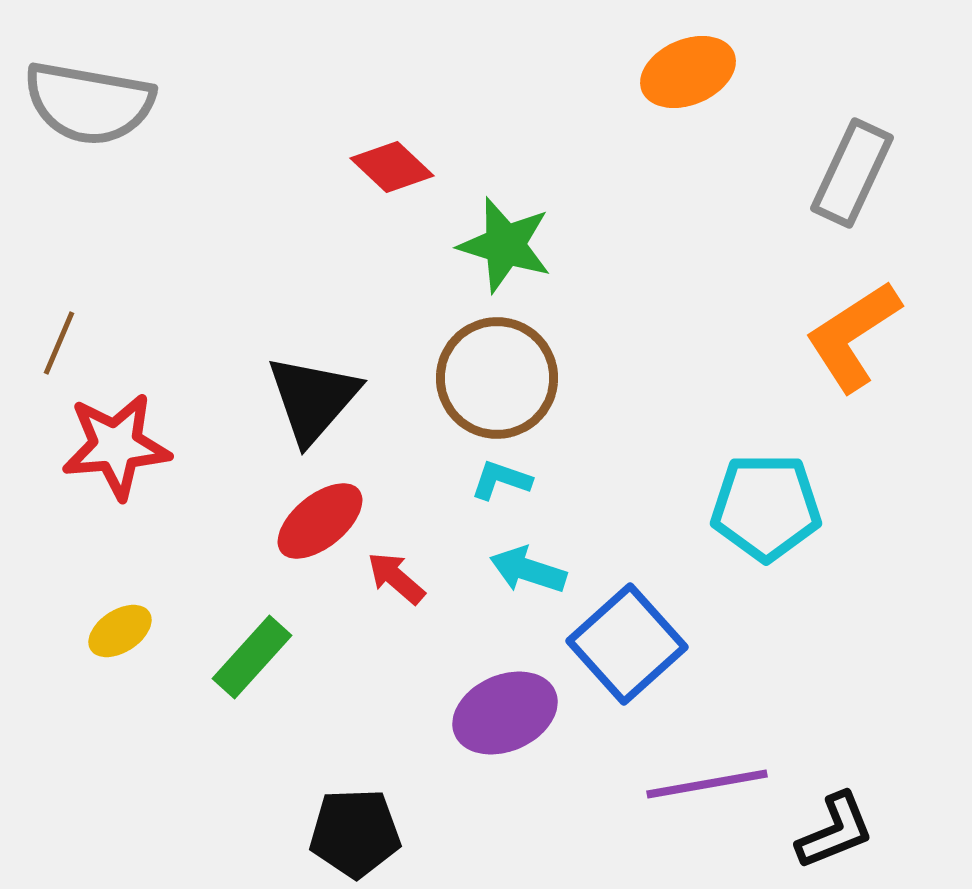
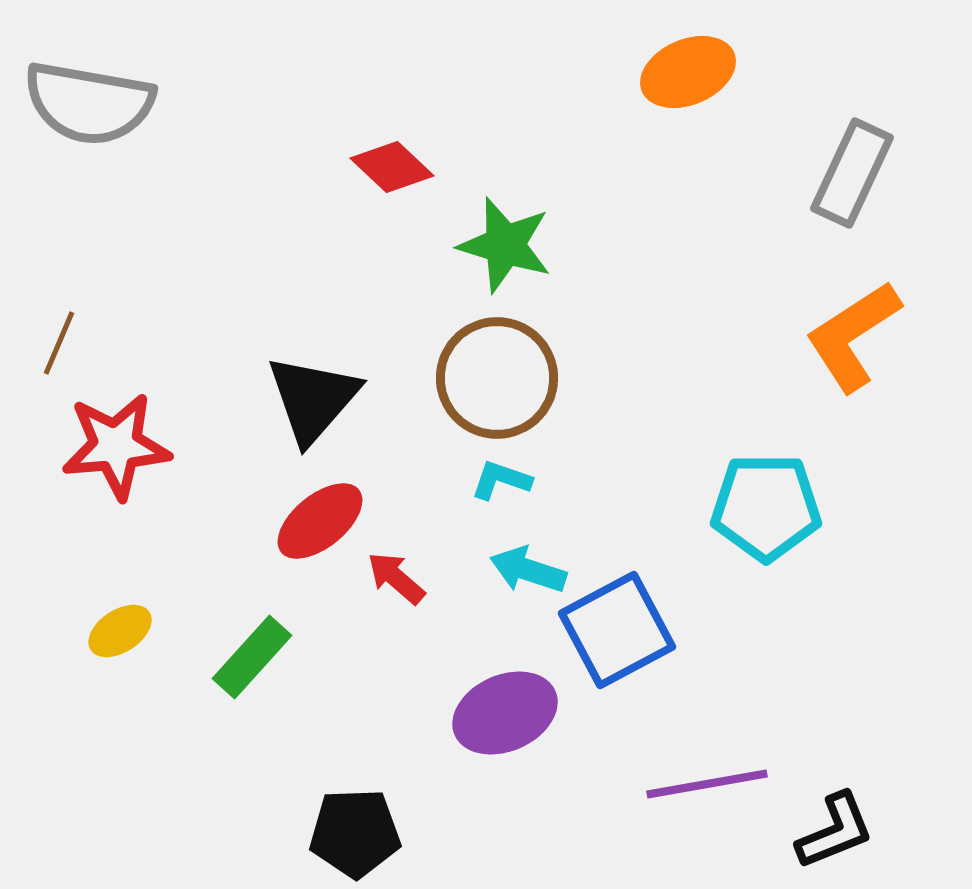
blue square: moved 10 px left, 14 px up; rotated 14 degrees clockwise
